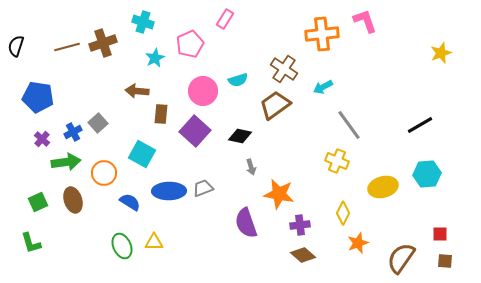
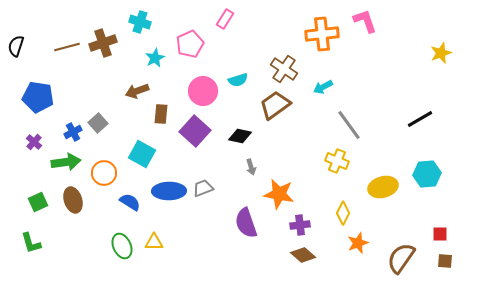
cyan cross at (143, 22): moved 3 px left
brown arrow at (137, 91): rotated 25 degrees counterclockwise
black line at (420, 125): moved 6 px up
purple cross at (42, 139): moved 8 px left, 3 px down
